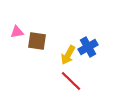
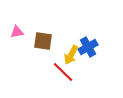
brown square: moved 6 px right
yellow arrow: moved 3 px right
red line: moved 8 px left, 9 px up
